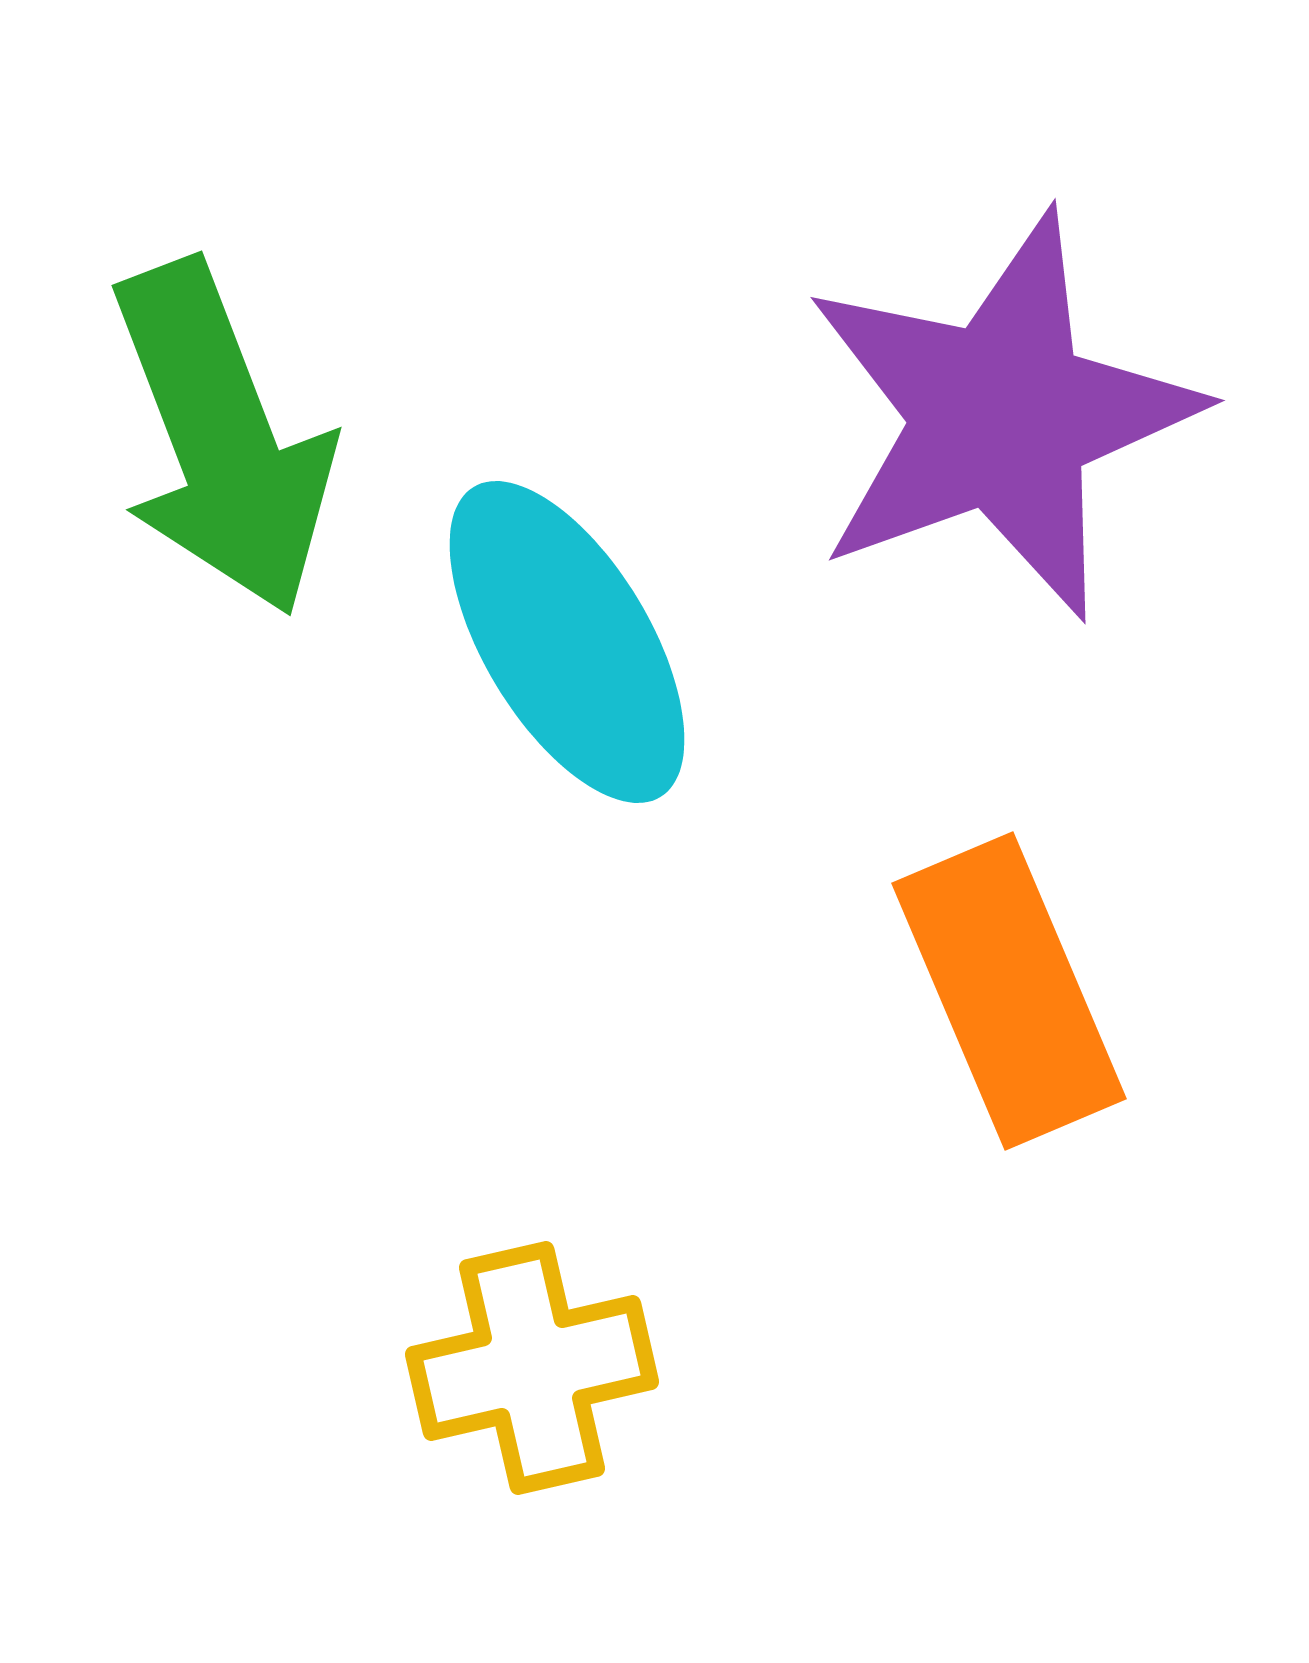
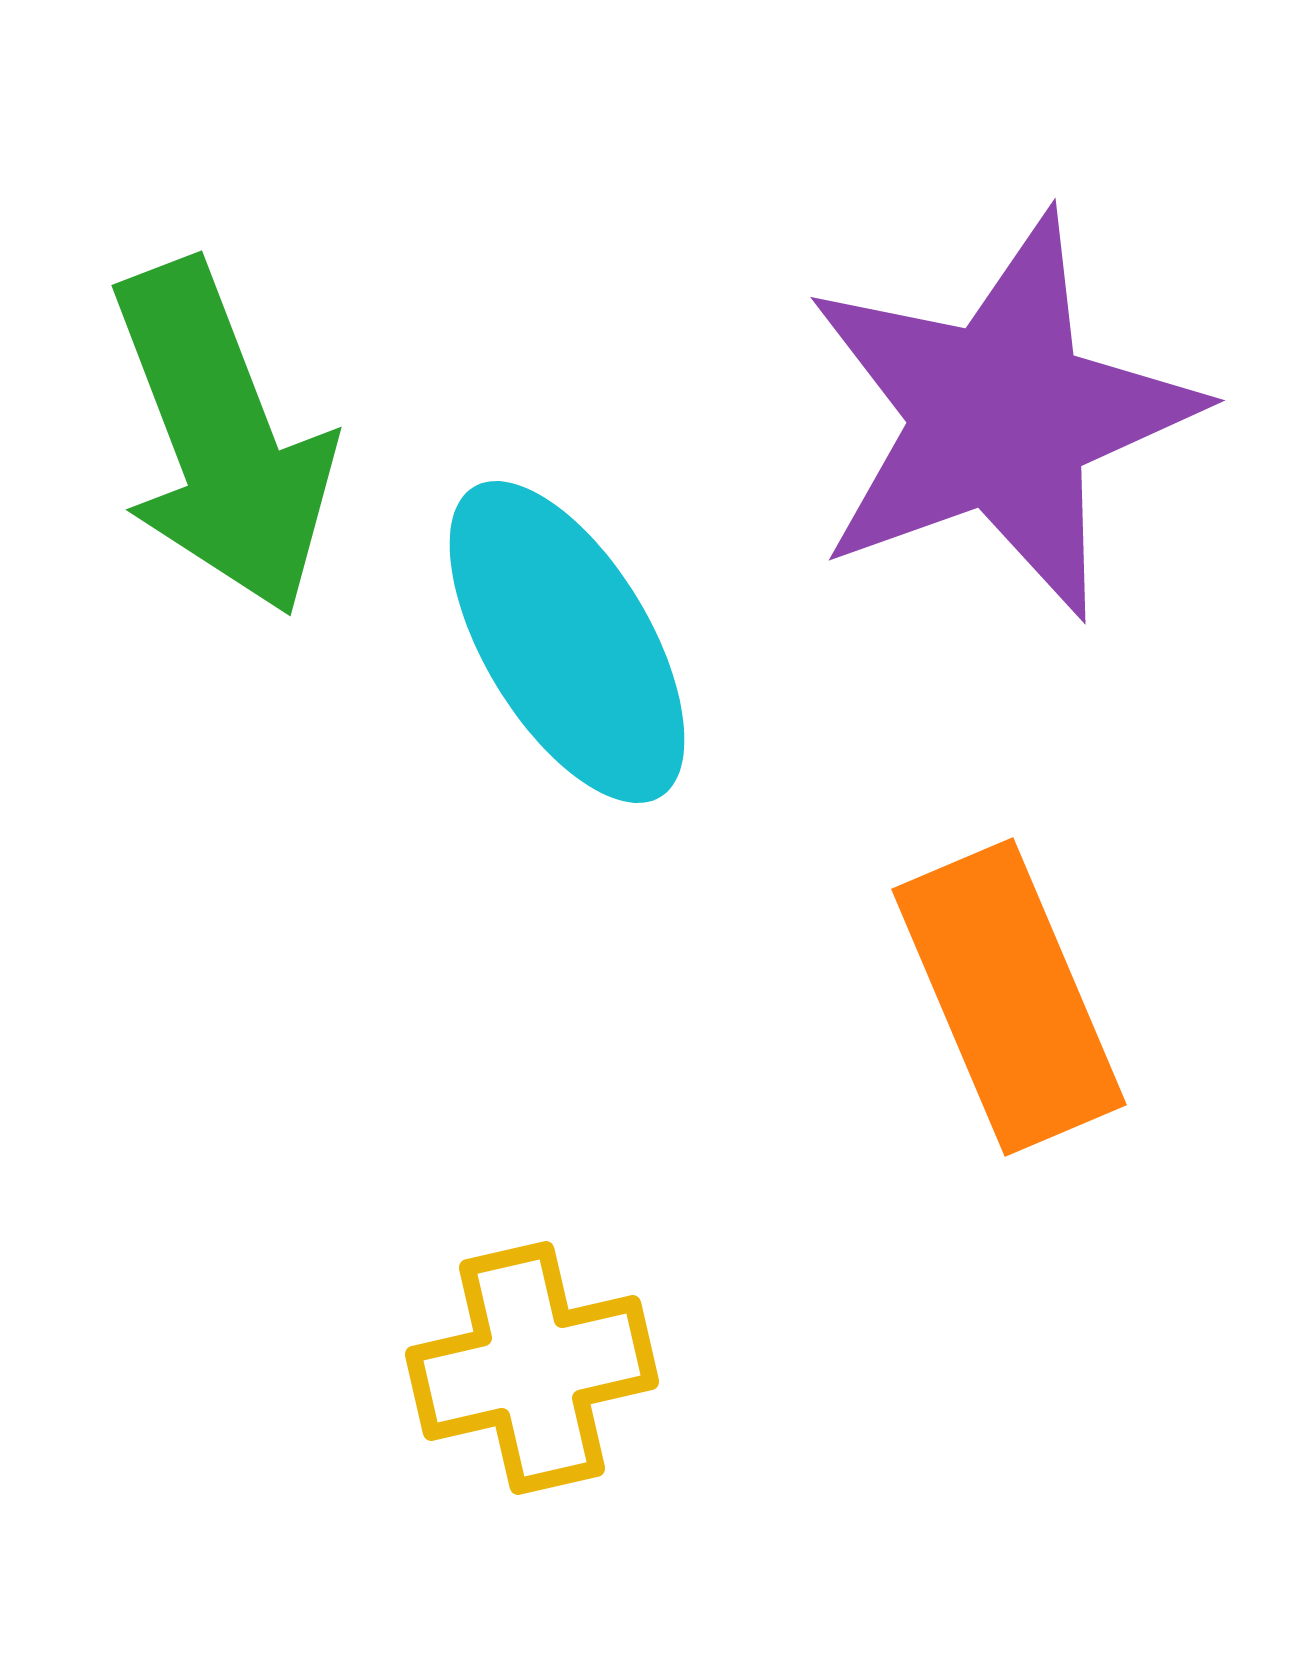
orange rectangle: moved 6 px down
